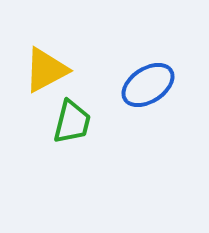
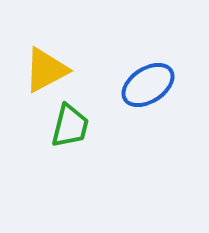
green trapezoid: moved 2 px left, 4 px down
